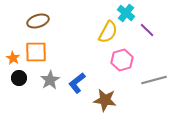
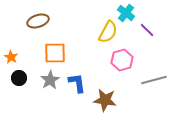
orange square: moved 19 px right, 1 px down
orange star: moved 2 px left, 1 px up
blue L-shape: rotated 120 degrees clockwise
